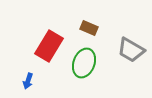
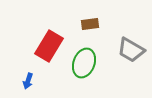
brown rectangle: moved 1 px right, 4 px up; rotated 30 degrees counterclockwise
